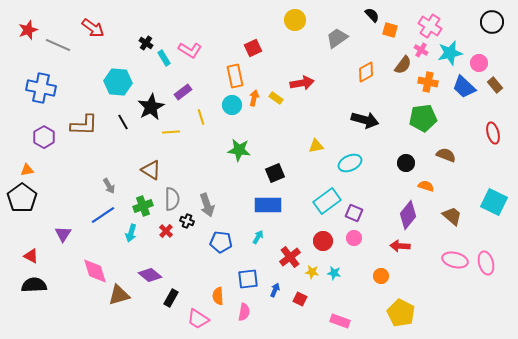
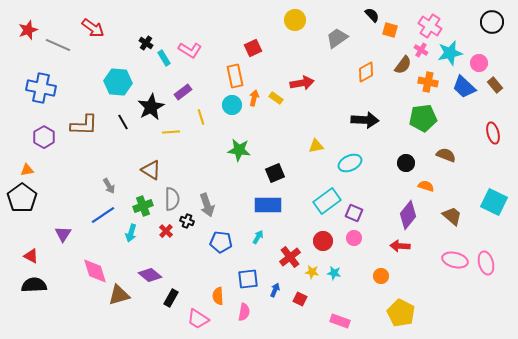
black arrow at (365, 120): rotated 12 degrees counterclockwise
